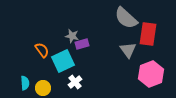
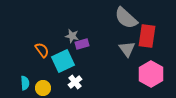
red rectangle: moved 1 px left, 2 px down
gray triangle: moved 1 px left, 1 px up
pink hexagon: rotated 10 degrees counterclockwise
